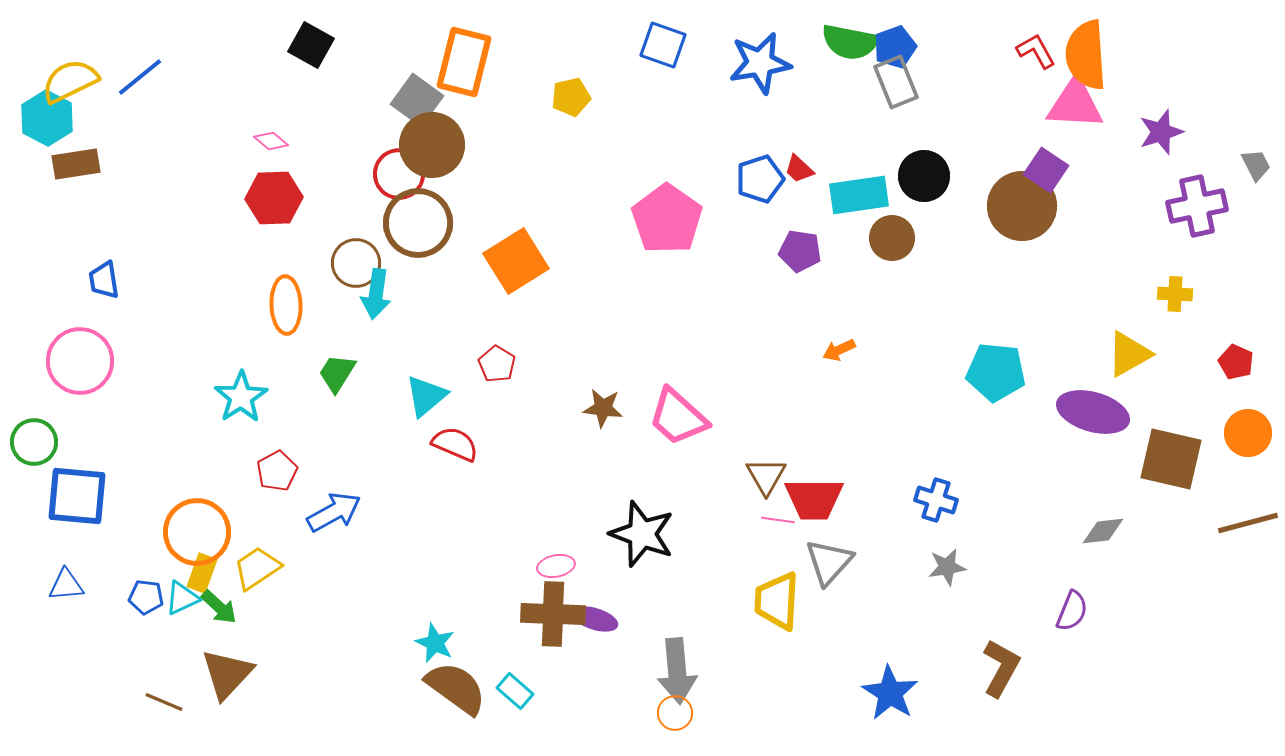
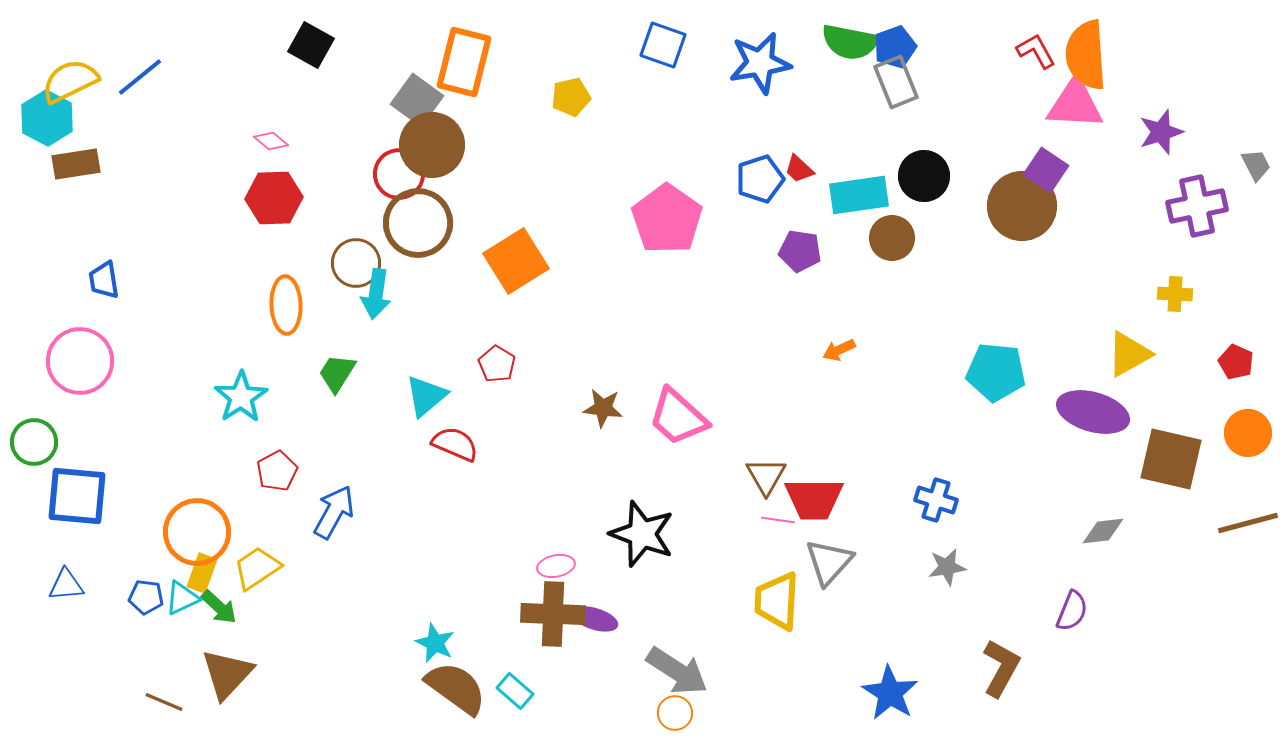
blue arrow at (334, 512): rotated 32 degrees counterclockwise
gray arrow at (677, 671): rotated 52 degrees counterclockwise
